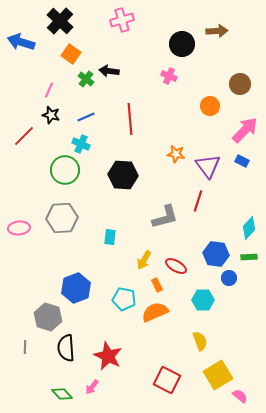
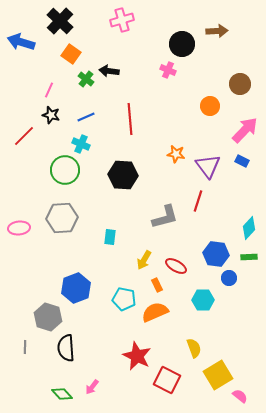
pink cross at (169, 76): moved 1 px left, 6 px up
yellow semicircle at (200, 341): moved 6 px left, 7 px down
red star at (108, 356): moved 29 px right
